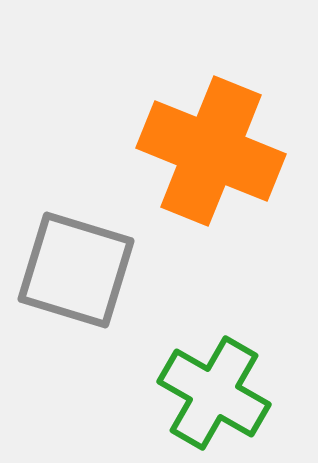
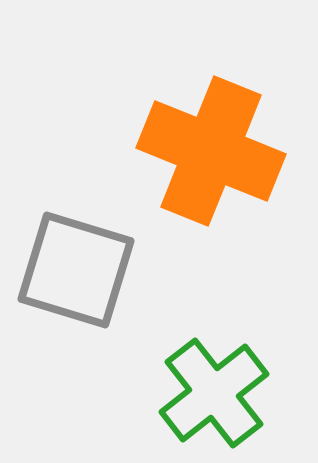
green cross: rotated 22 degrees clockwise
